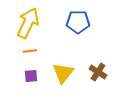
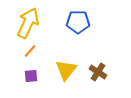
orange line: rotated 40 degrees counterclockwise
yellow triangle: moved 3 px right, 3 px up
